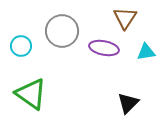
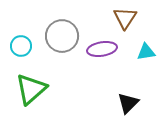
gray circle: moved 5 px down
purple ellipse: moved 2 px left, 1 px down; rotated 20 degrees counterclockwise
green triangle: moved 5 px up; rotated 44 degrees clockwise
